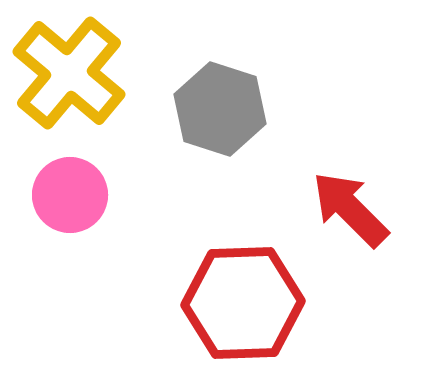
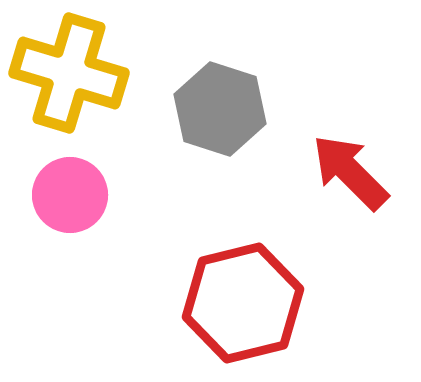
yellow cross: rotated 23 degrees counterclockwise
red arrow: moved 37 px up
red hexagon: rotated 12 degrees counterclockwise
